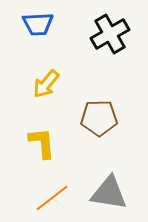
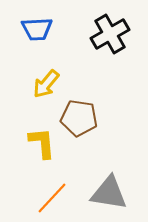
blue trapezoid: moved 1 px left, 5 px down
brown pentagon: moved 20 px left; rotated 9 degrees clockwise
orange line: rotated 9 degrees counterclockwise
